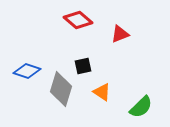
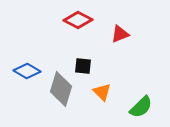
red diamond: rotated 12 degrees counterclockwise
black square: rotated 18 degrees clockwise
blue diamond: rotated 12 degrees clockwise
orange triangle: rotated 12 degrees clockwise
